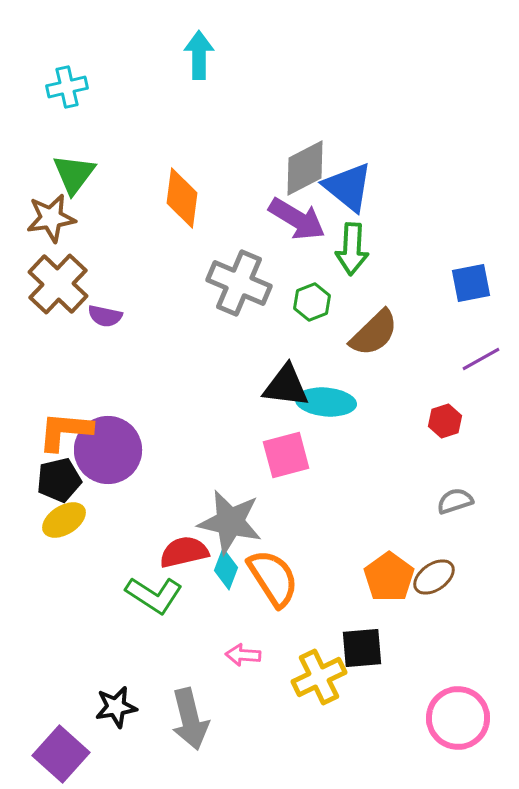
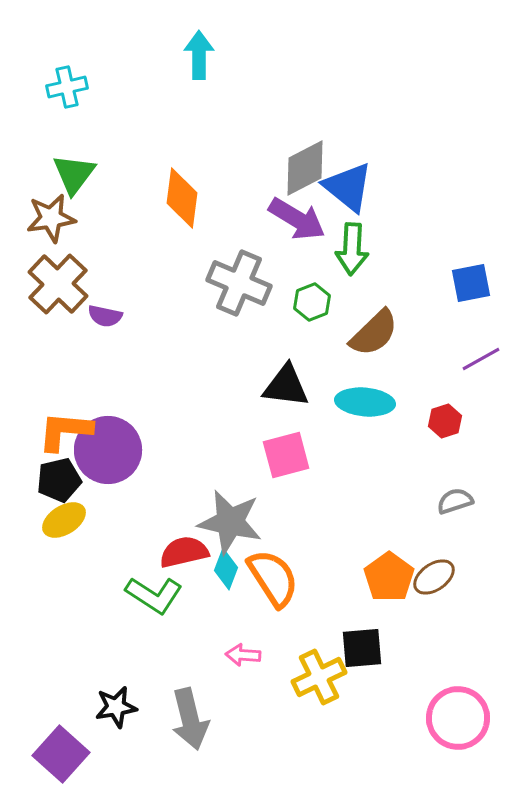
cyan ellipse: moved 39 px right
